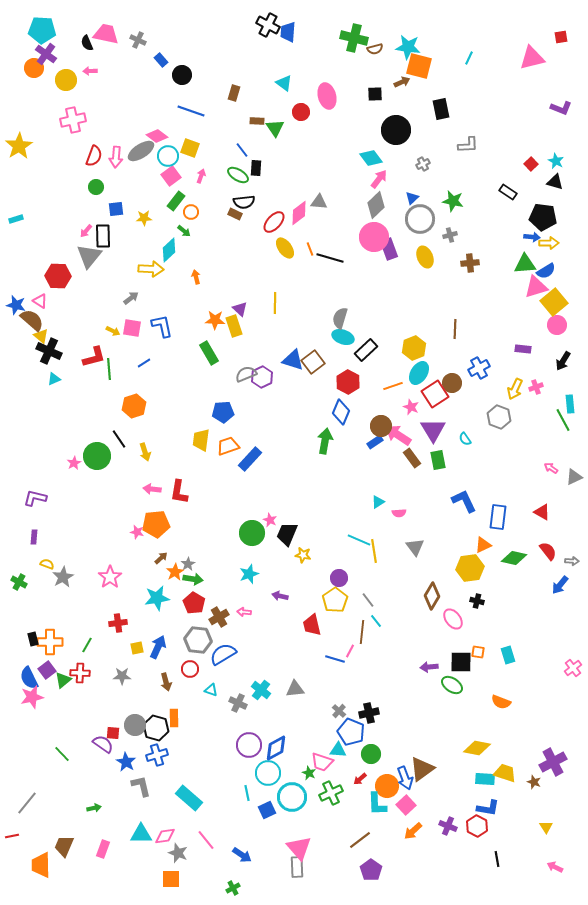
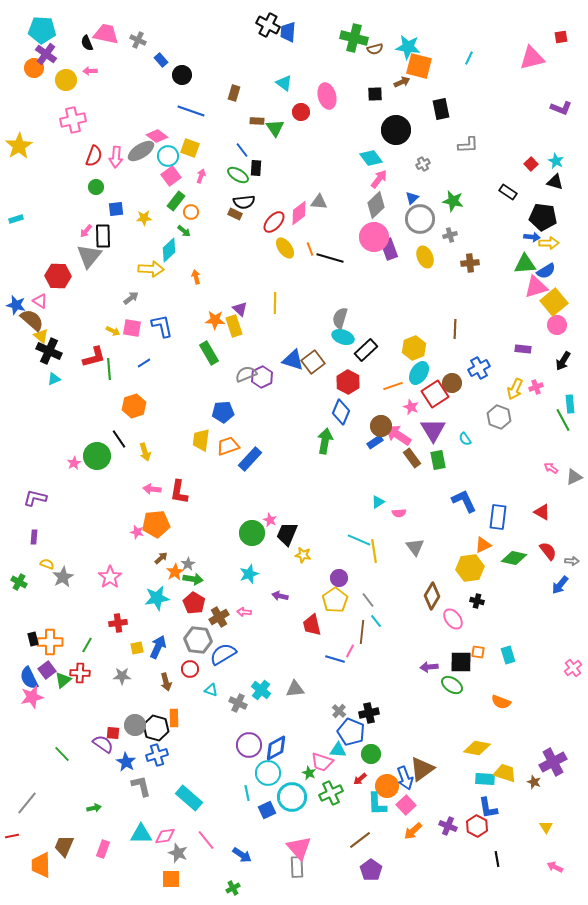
blue L-shape at (488, 808): rotated 70 degrees clockwise
